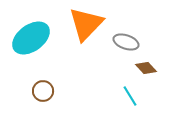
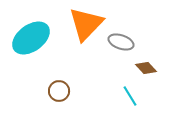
gray ellipse: moved 5 px left
brown circle: moved 16 px right
